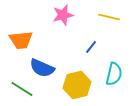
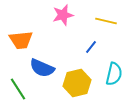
yellow line: moved 3 px left, 4 px down
yellow hexagon: moved 2 px up
green line: moved 4 px left; rotated 25 degrees clockwise
